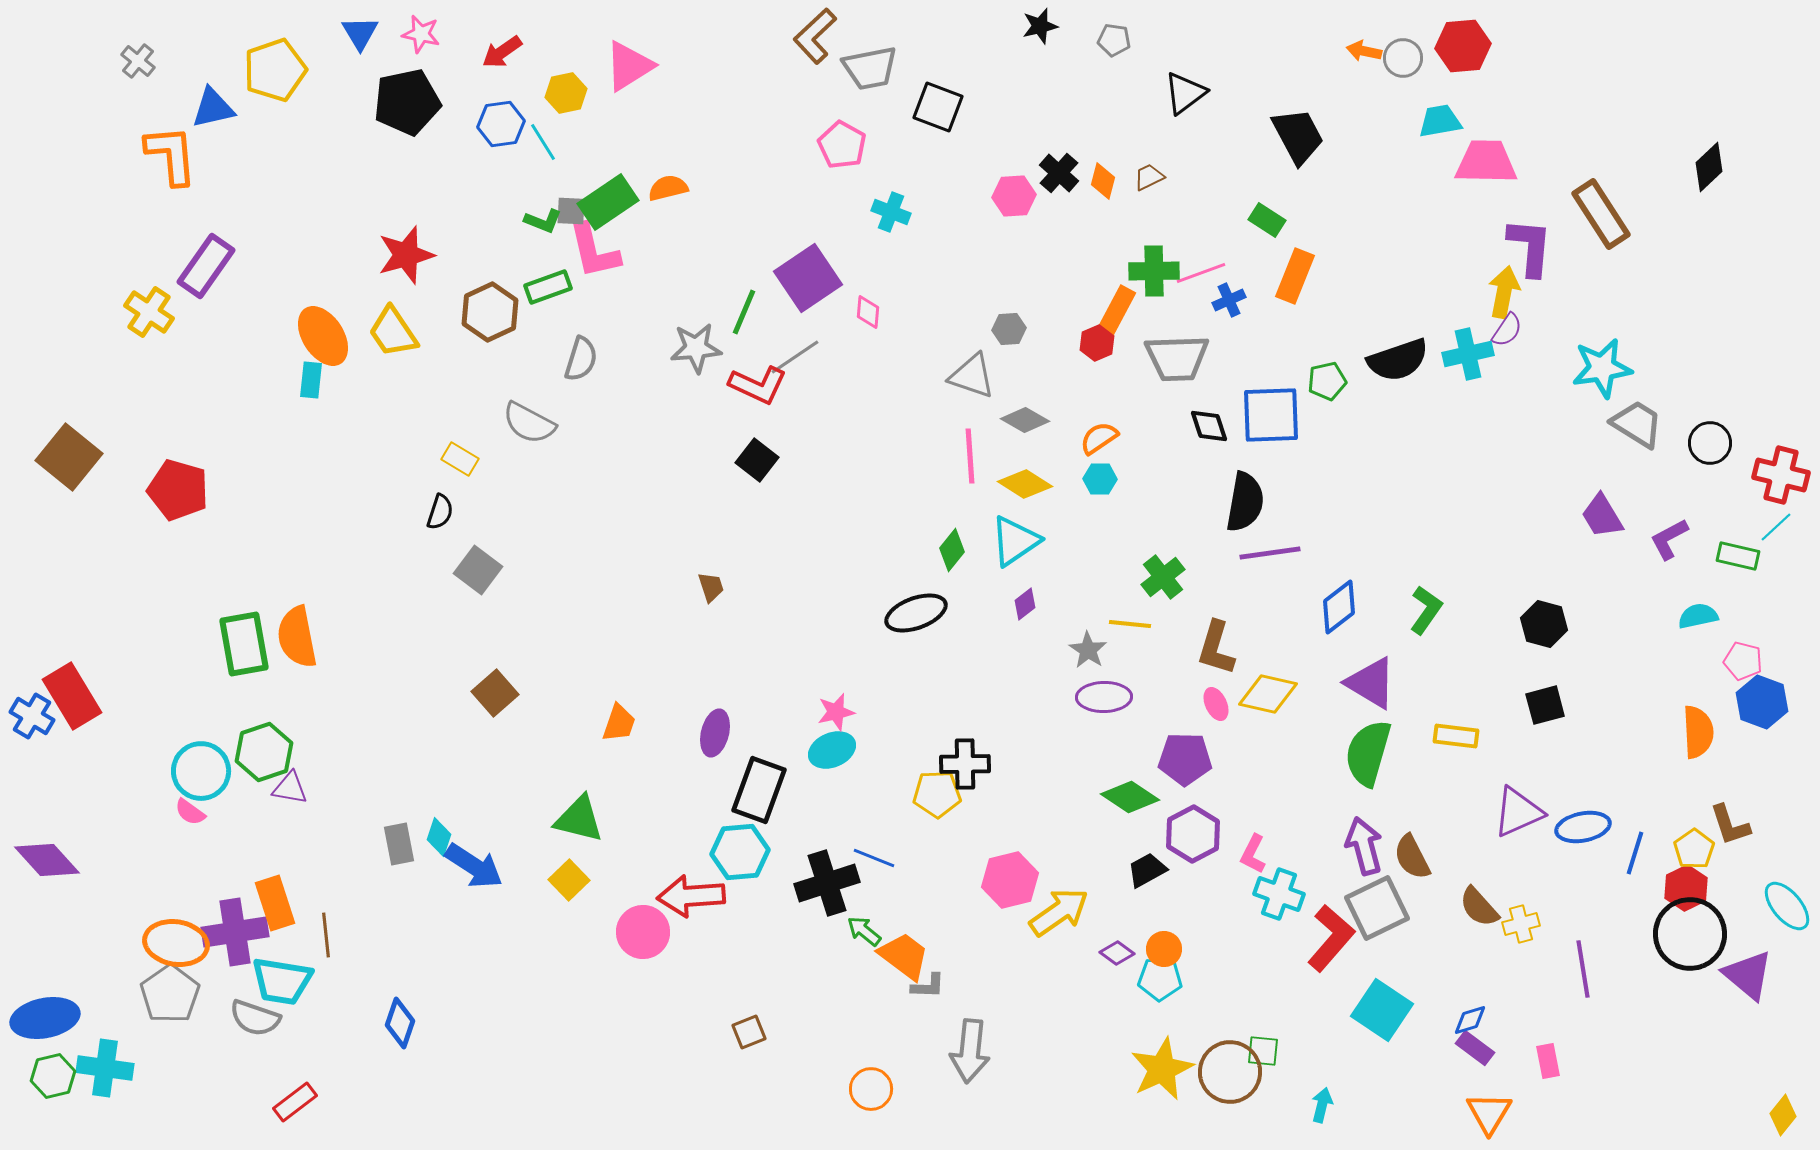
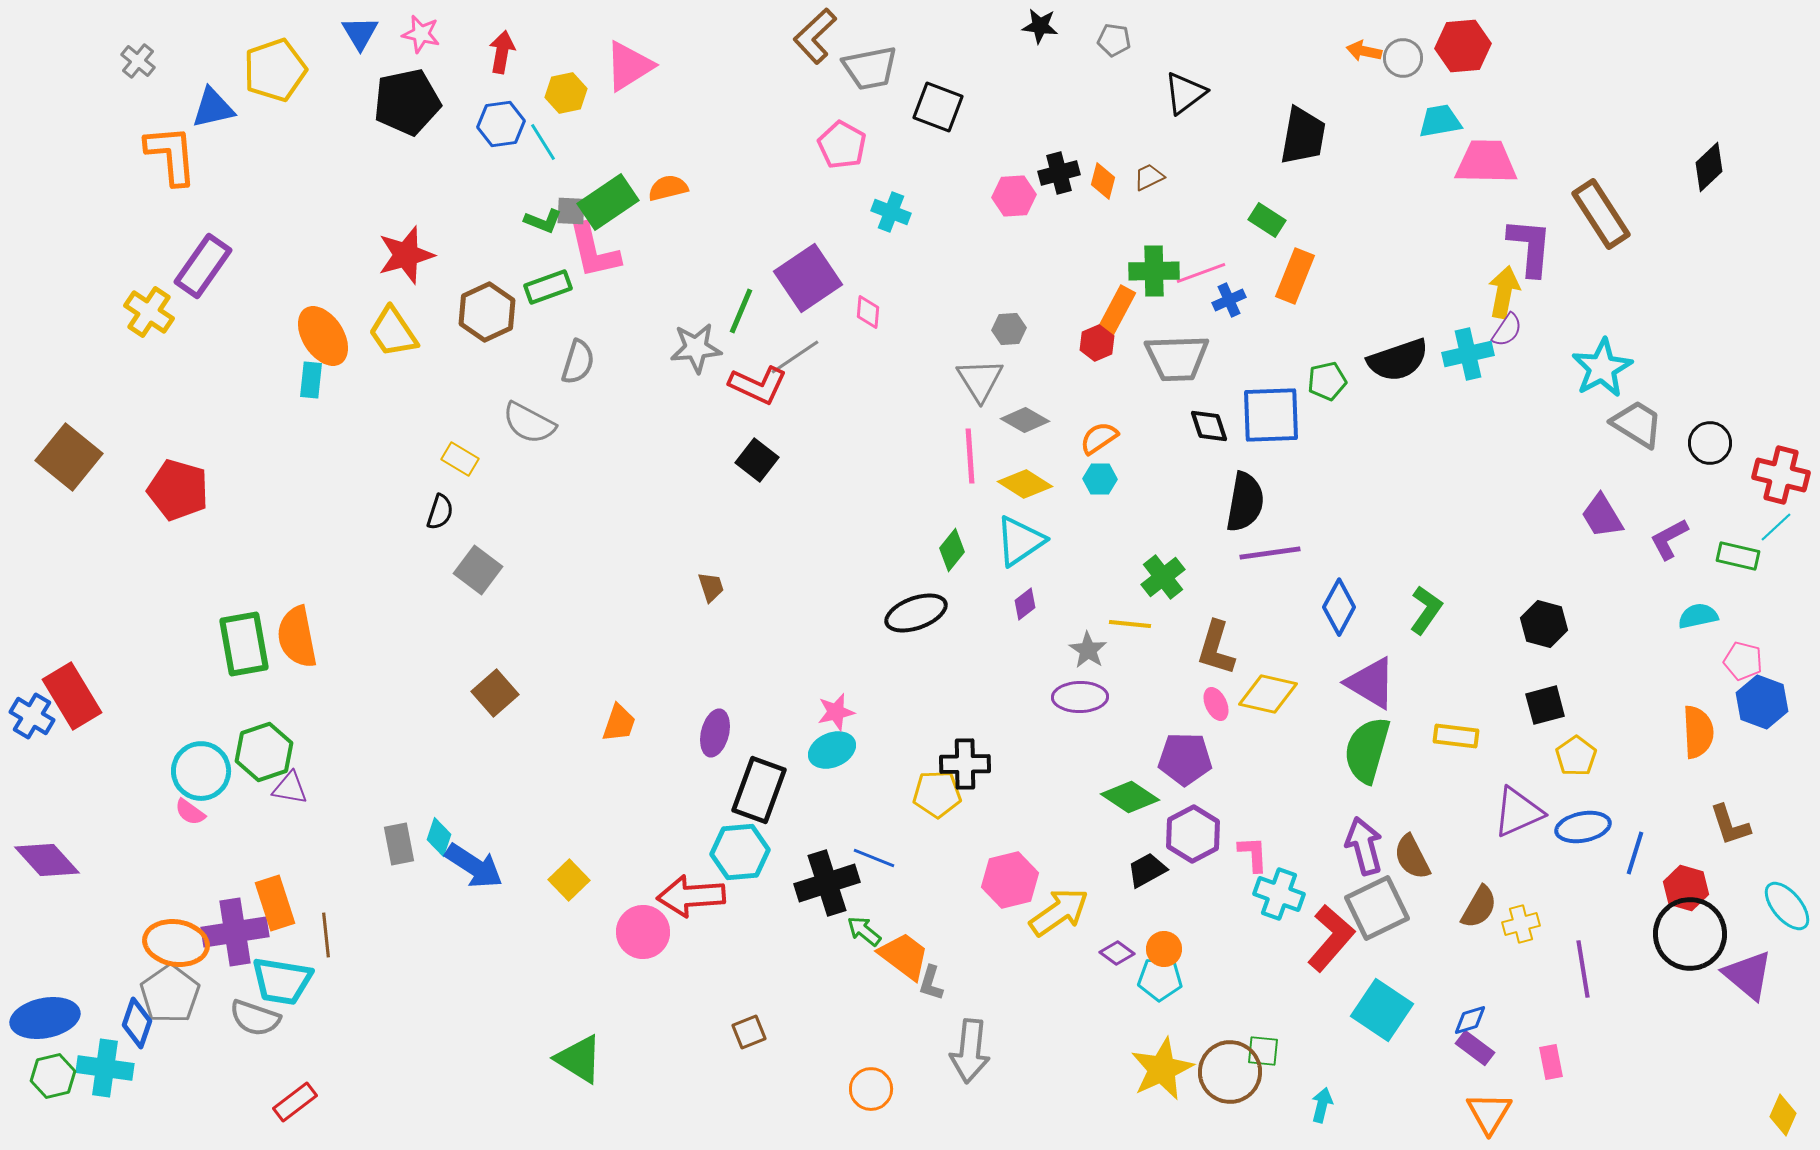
black star at (1040, 26): rotated 21 degrees clockwise
red arrow at (502, 52): rotated 135 degrees clockwise
black trapezoid at (1298, 136): moved 5 px right; rotated 38 degrees clockwise
black cross at (1059, 173): rotated 33 degrees clockwise
purple rectangle at (206, 266): moved 3 px left
brown hexagon at (490, 312): moved 3 px left
green line at (744, 312): moved 3 px left, 1 px up
gray semicircle at (581, 359): moved 3 px left, 3 px down
cyan star at (1602, 368): rotated 20 degrees counterclockwise
gray triangle at (972, 376): moved 8 px right, 4 px down; rotated 39 degrees clockwise
cyan triangle at (1015, 541): moved 5 px right
blue diamond at (1339, 607): rotated 24 degrees counterclockwise
purple ellipse at (1104, 697): moved 24 px left
green semicircle at (1368, 753): moved 1 px left, 3 px up
green triangle at (579, 819): moved 240 px down; rotated 18 degrees clockwise
yellow pentagon at (1694, 849): moved 118 px left, 93 px up
pink L-shape at (1253, 854): rotated 150 degrees clockwise
red hexagon at (1686, 888): rotated 18 degrees counterclockwise
brown semicircle at (1479, 907): rotated 108 degrees counterclockwise
gray L-shape at (928, 986): moved 3 px right, 3 px up; rotated 105 degrees clockwise
blue diamond at (400, 1023): moved 263 px left
pink rectangle at (1548, 1061): moved 3 px right, 1 px down
yellow diamond at (1783, 1115): rotated 15 degrees counterclockwise
